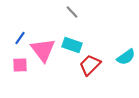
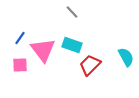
cyan semicircle: rotated 84 degrees counterclockwise
